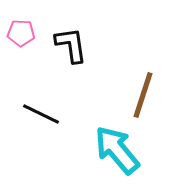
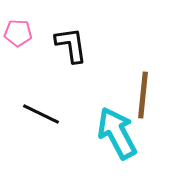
pink pentagon: moved 3 px left
brown line: rotated 12 degrees counterclockwise
cyan arrow: moved 17 px up; rotated 12 degrees clockwise
